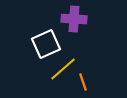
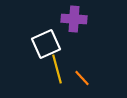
yellow line: moved 6 px left; rotated 64 degrees counterclockwise
orange line: moved 1 px left, 4 px up; rotated 24 degrees counterclockwise
